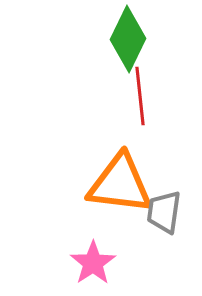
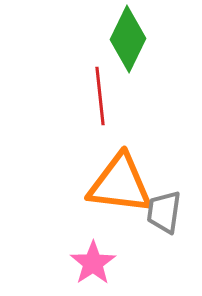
red line: moved 40 px left
